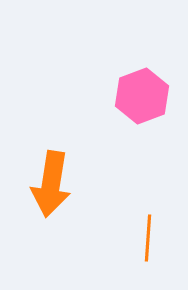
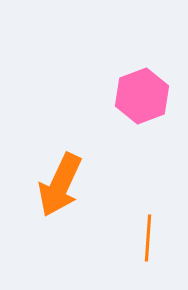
orange arrow: moved 9 px right, 1 px down; rotated 16 degrees clockwise
